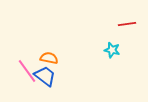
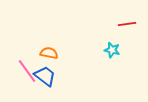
orange semicircle: moved 5 px up
